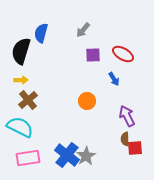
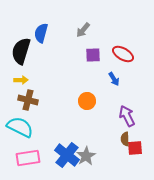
brown cross: rotated 36 degrees counterclockwise
